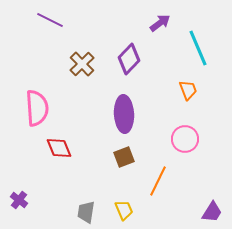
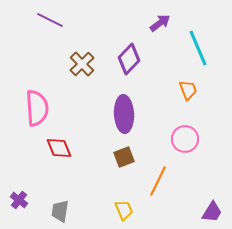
gray trapezoid: moved 26 px left, 1 px up
